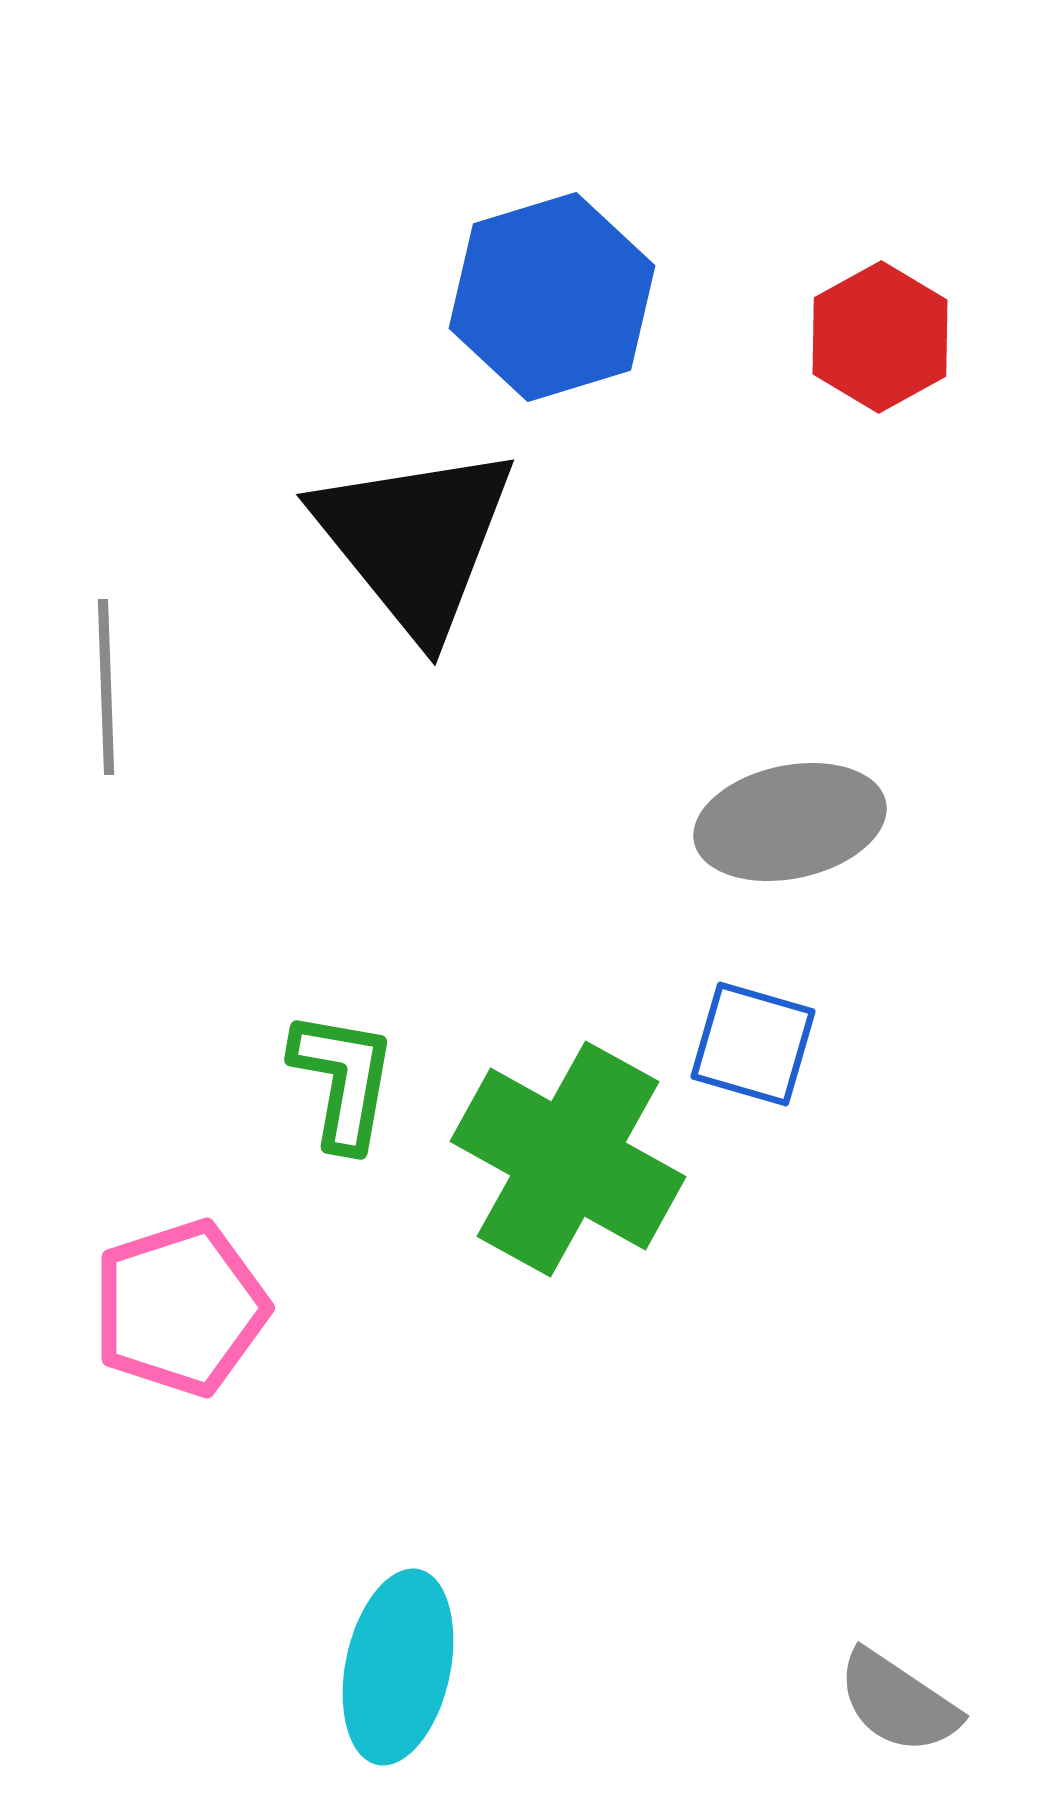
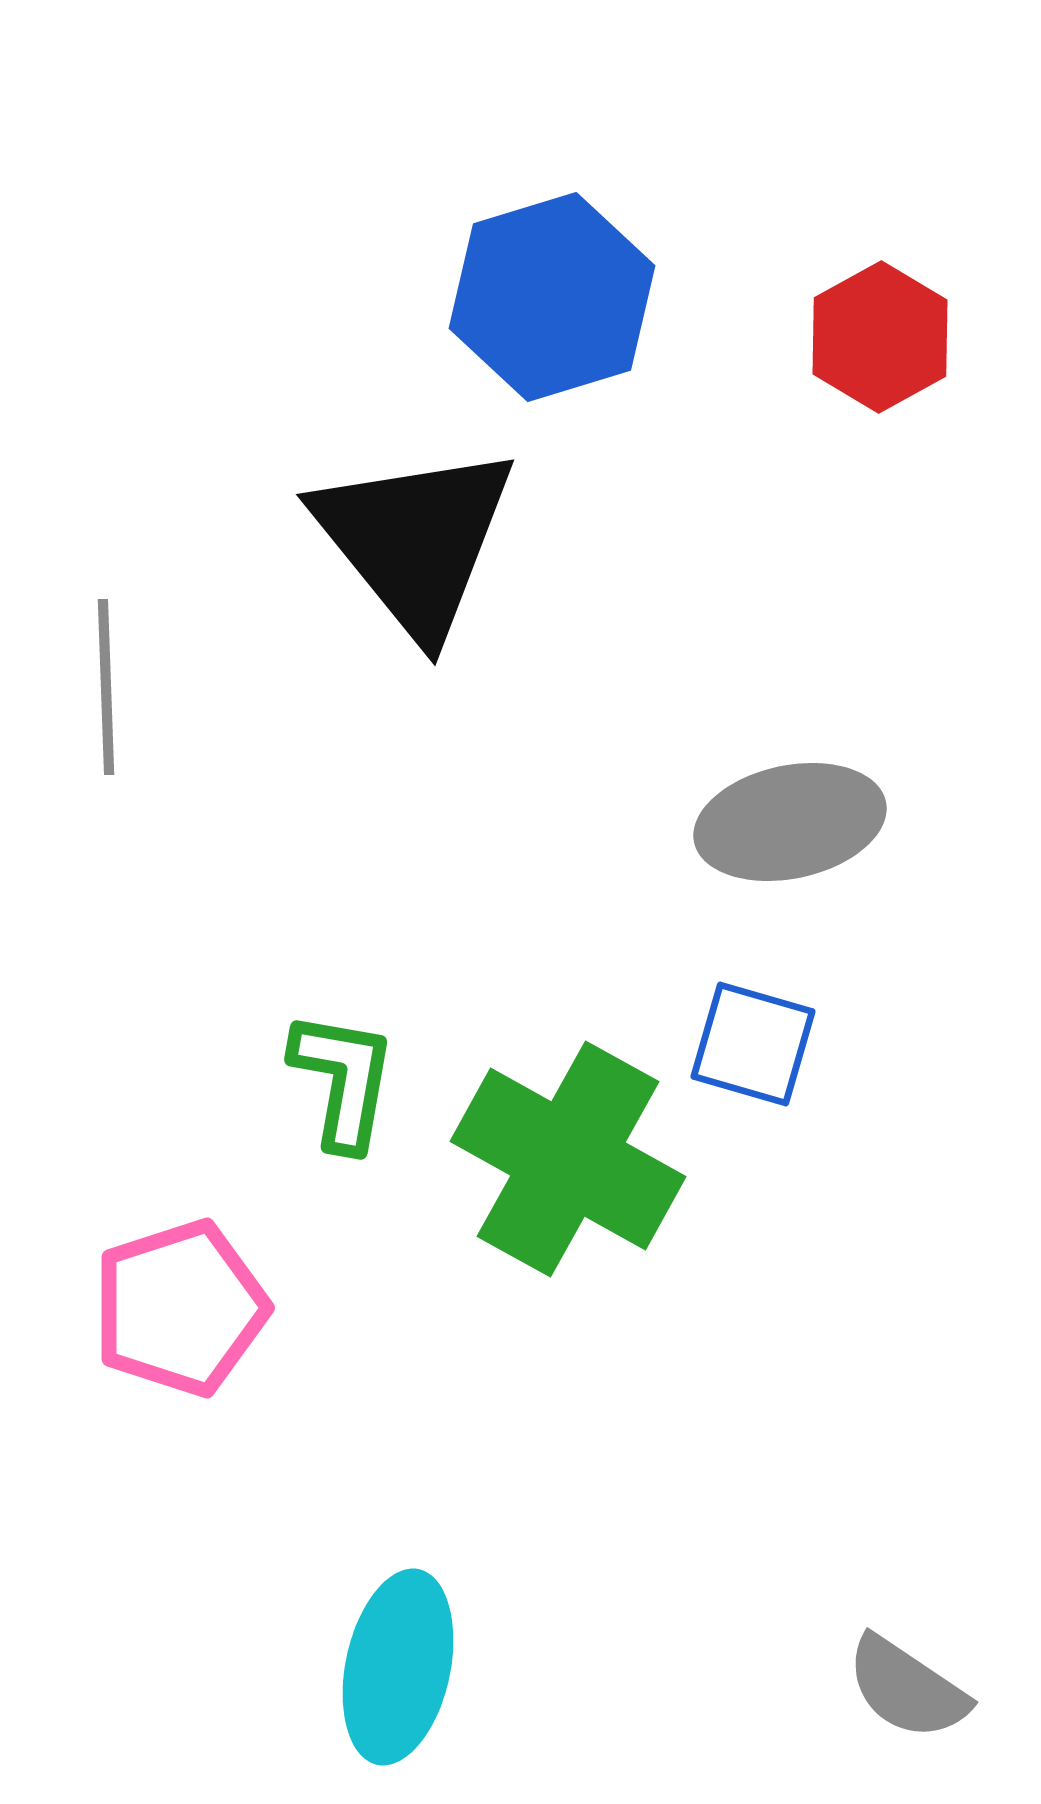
gray semicircle: moved 9 px right, 14 px up
